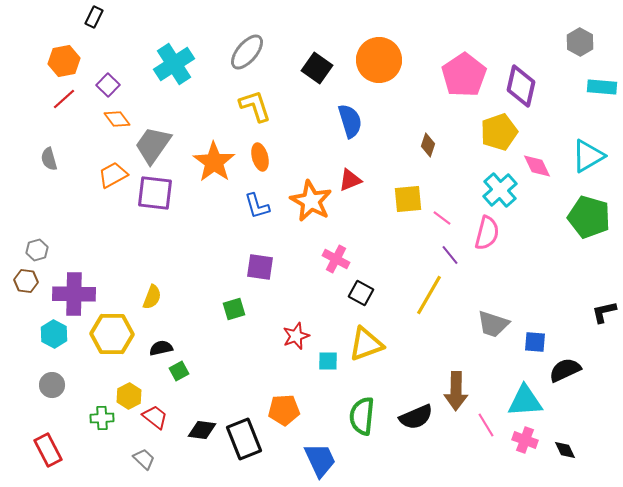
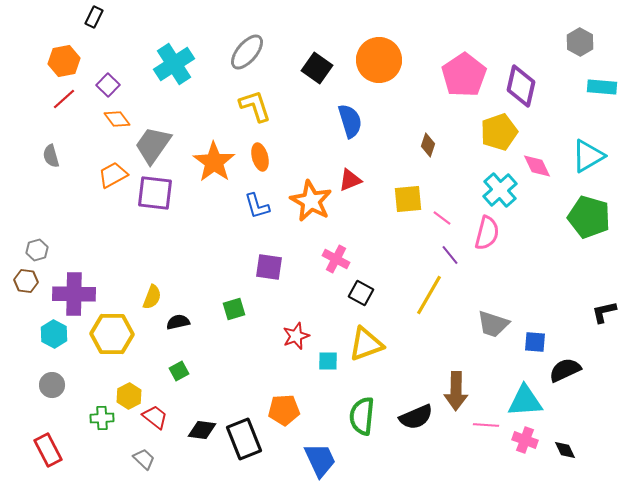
gray semicircle at (49, 159): moved 2 px right, 3 px up
purple square at (260, 267): moved 9 px right
black semicircle at (161, 348): moved 17 px right, 26 px up
pink line at (486, 425): rotated 55 degrees counterclockwise
